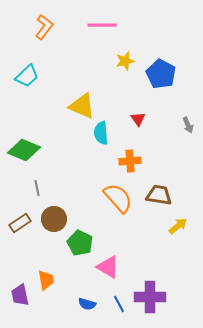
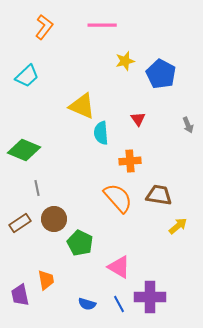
pink triangle: moved 11 px right
